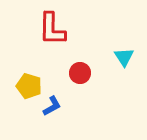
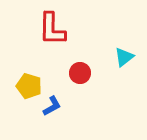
cyan triangle: rotated 25 degrees clockwise
